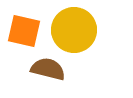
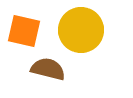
yellow circle: moved 7 px right
